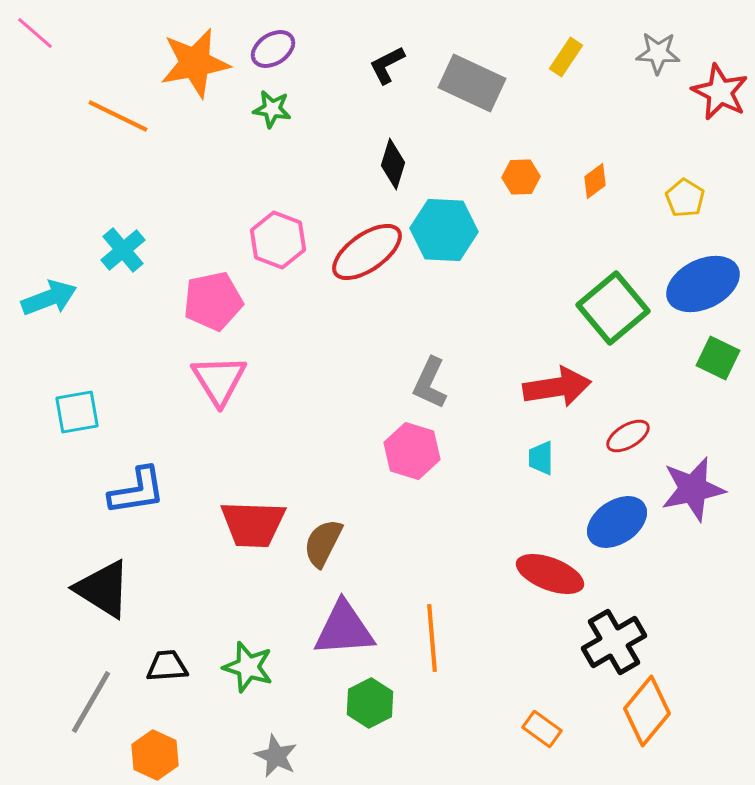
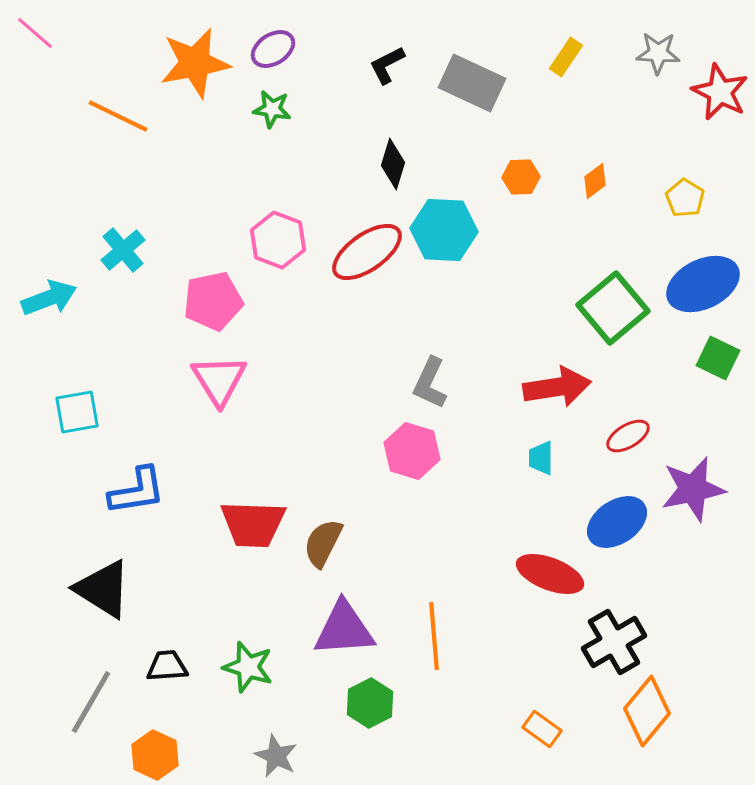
orange line at (432, 638): moved 2 px right, 2 px up
